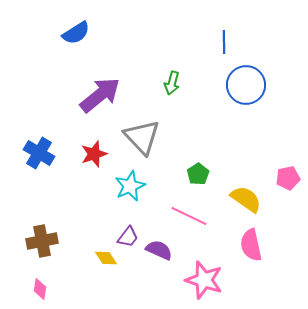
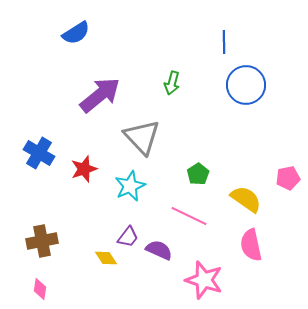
red star: moved 10 px left, 15 px down
